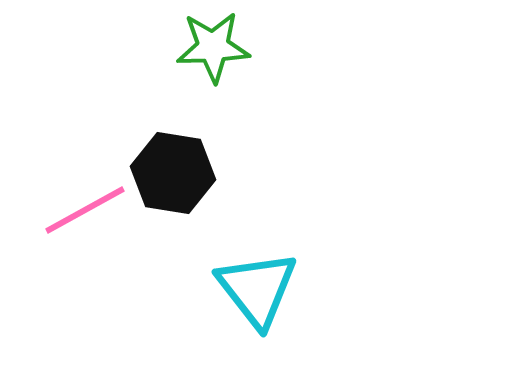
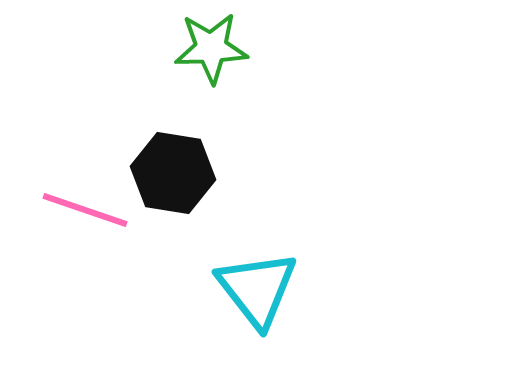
green star: moved 2 px left, 1 px down
pink line: rotated 48 degrees clockwise
